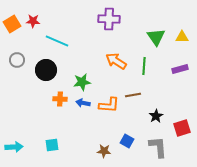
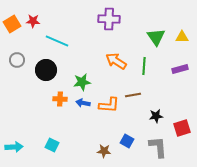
black star: rotated 24 degrees clockwise
cyan square: rotated 32 degrees clockwise
